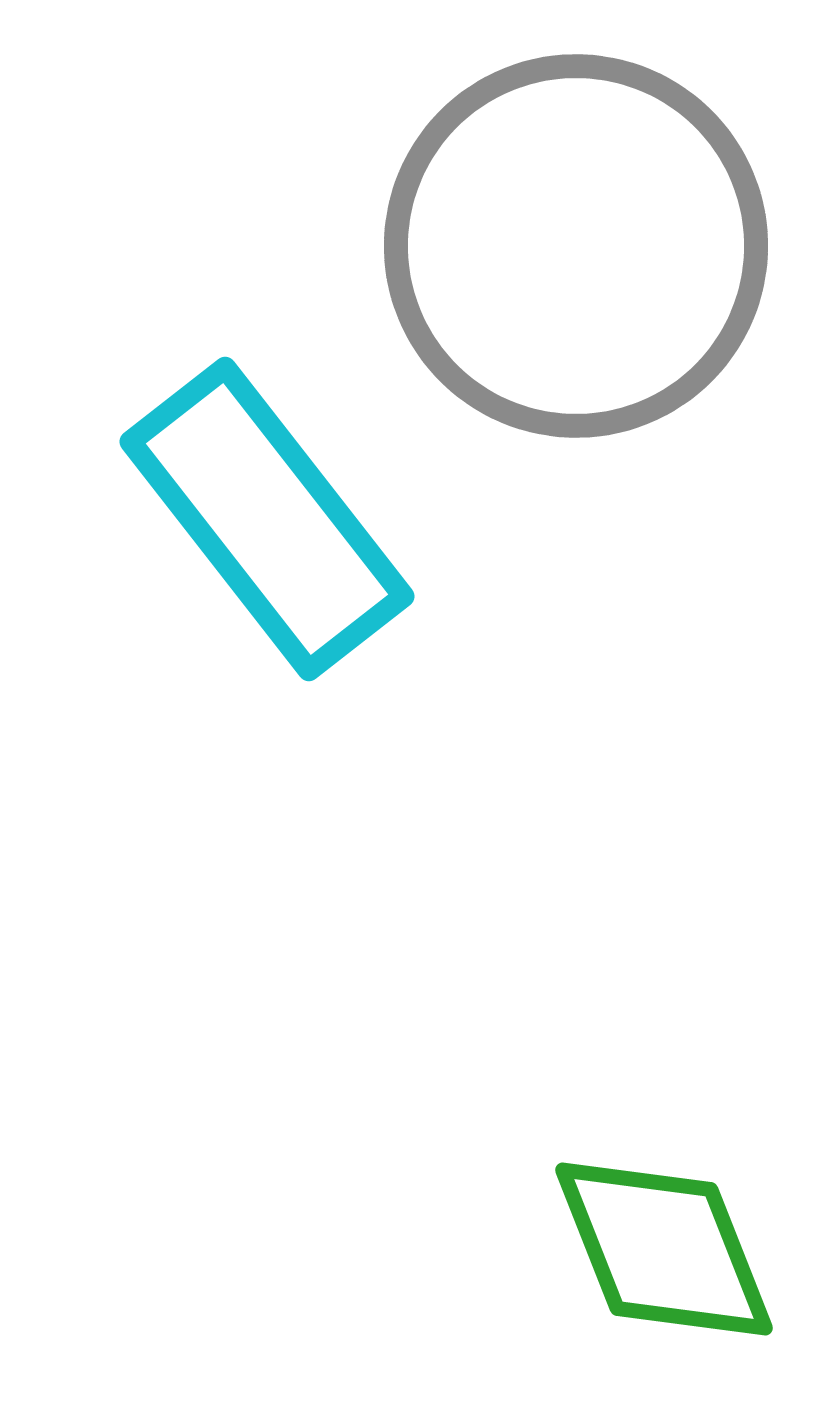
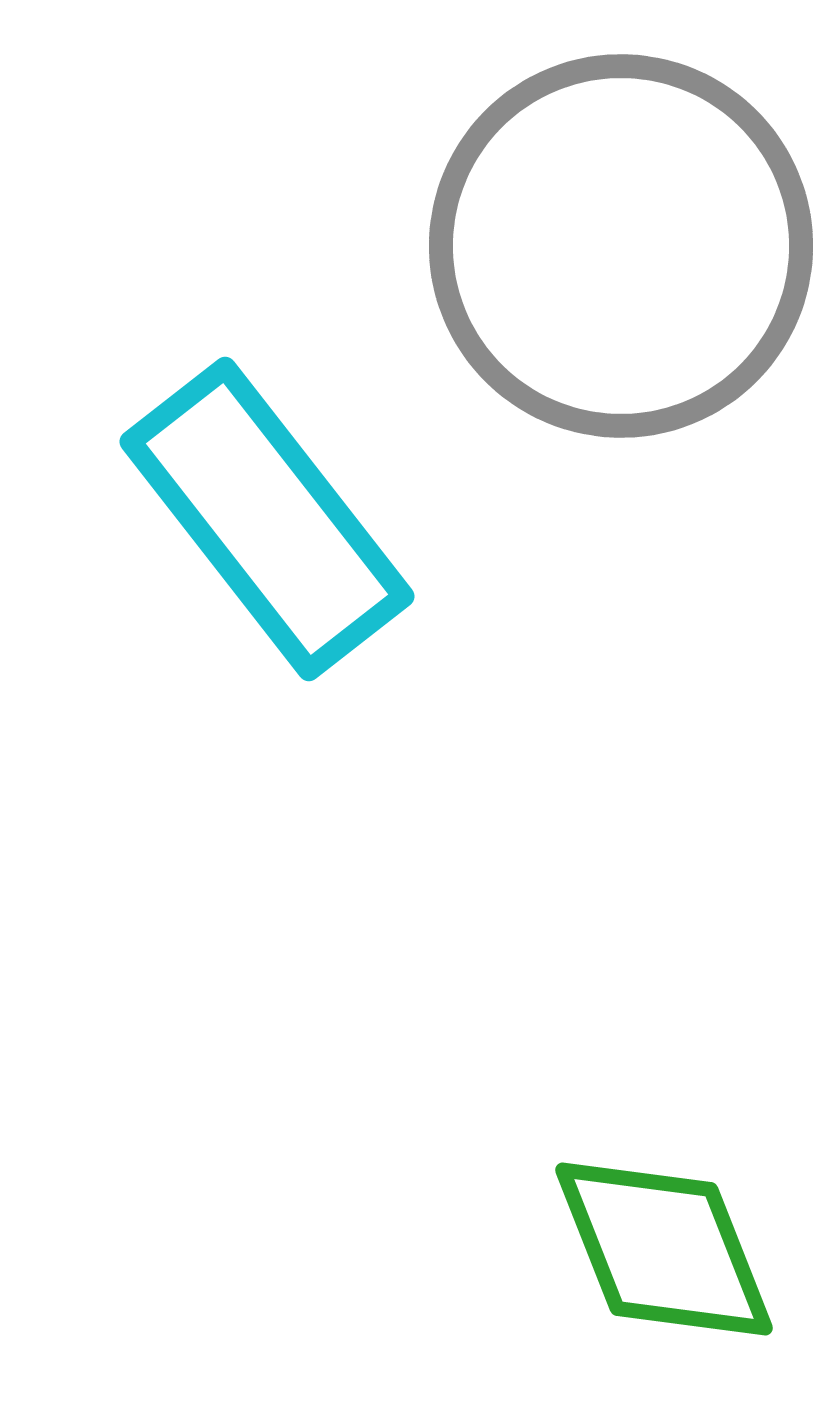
gray circle: moved 45 px right
